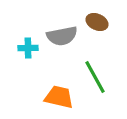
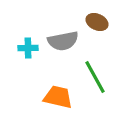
gray semicircle: moved 1 px right, 5 px down
orange trapezoid: moved 1 px left
